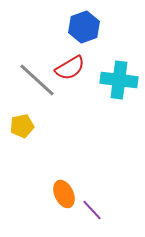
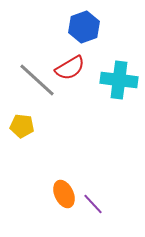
yellow pentagon: rotated 20 degrees clockwise
purple line: moved 1 px right, 6 px up
